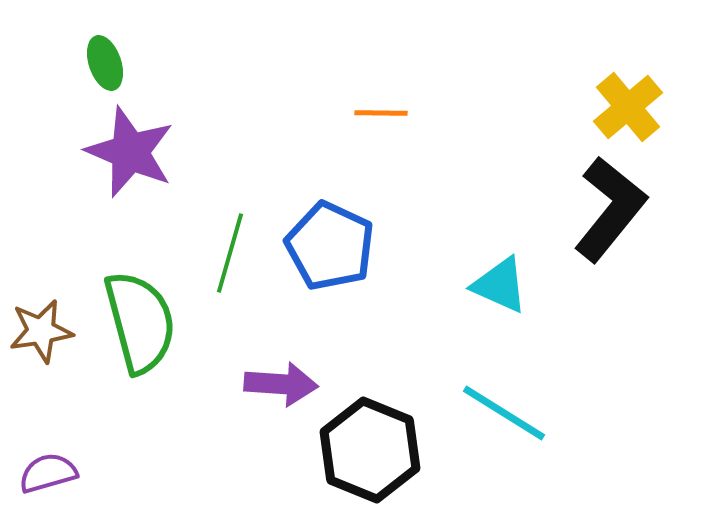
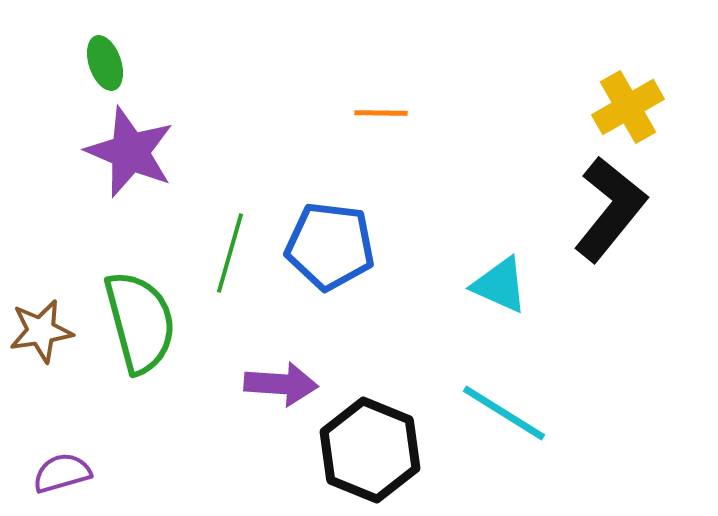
yellow cross: rotated 10 degrees clockwise
blue pentagon: rotated 18 degrees counterclockwise
purple semicircle: moved 14 px right
